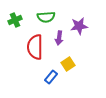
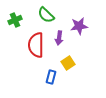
green semicircle: moved 2 px up; rotated 48 degrees clockwise
red semicircle: moved 1 px right, 2 px up
yellow square: moved 1 px up
blue rectangle: rotated 24 degrees counterclockwise
